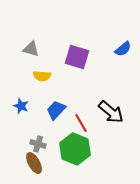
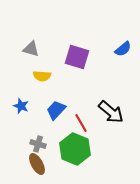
brown ellipse: moved 3 px right, 1 px down
